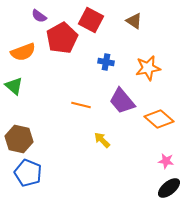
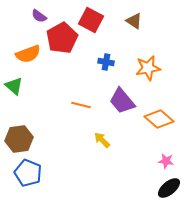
orange semicircle: moved 5 px right, 2 px down
brown hexagon: rotated 20 degrees counterclockwise
